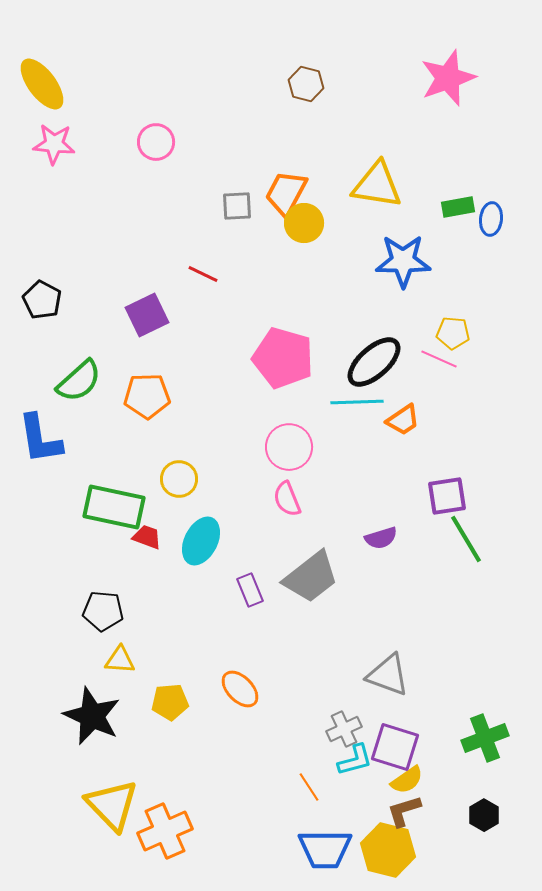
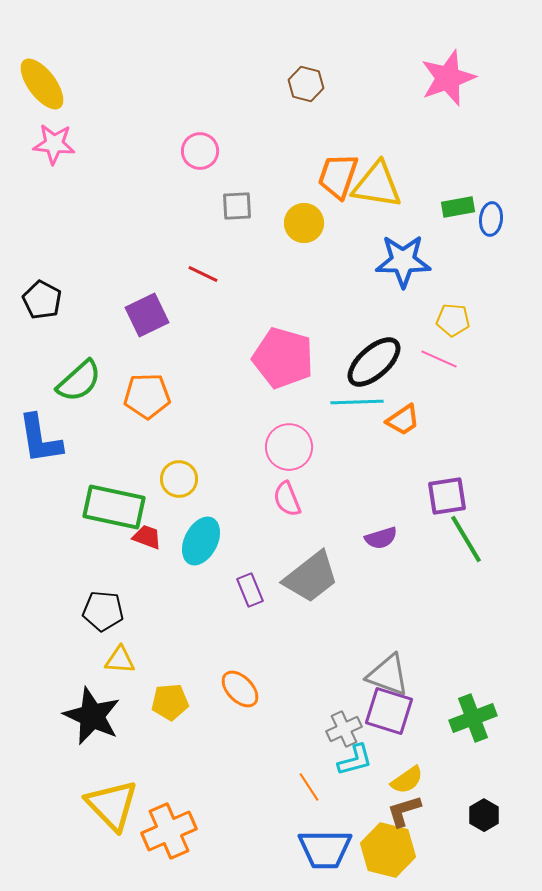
pink circle at (156, 142): moved 44 px right, 9 px down
orange trapezoid at (286, 193): moved 52 px right, 17 px up; rotated 9 degrees counterclockwise
yellow pentagon at (453, 333): moved 13 px up
green cross at (485, 738): moved 12 px left, 20 px up
purple square at (395, 747): moved 6 px left, 36 px up
orange cross at (165, 831): moved 4 px right
